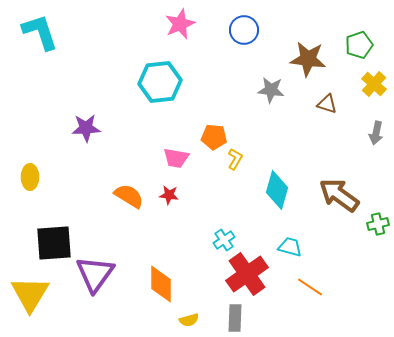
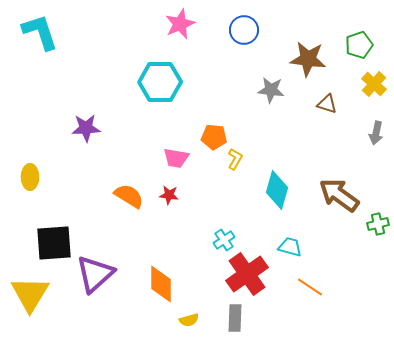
cyan hexagon: rotated 6 degrees clockwise
purple triangle: rotated 12 degrees clockwise
